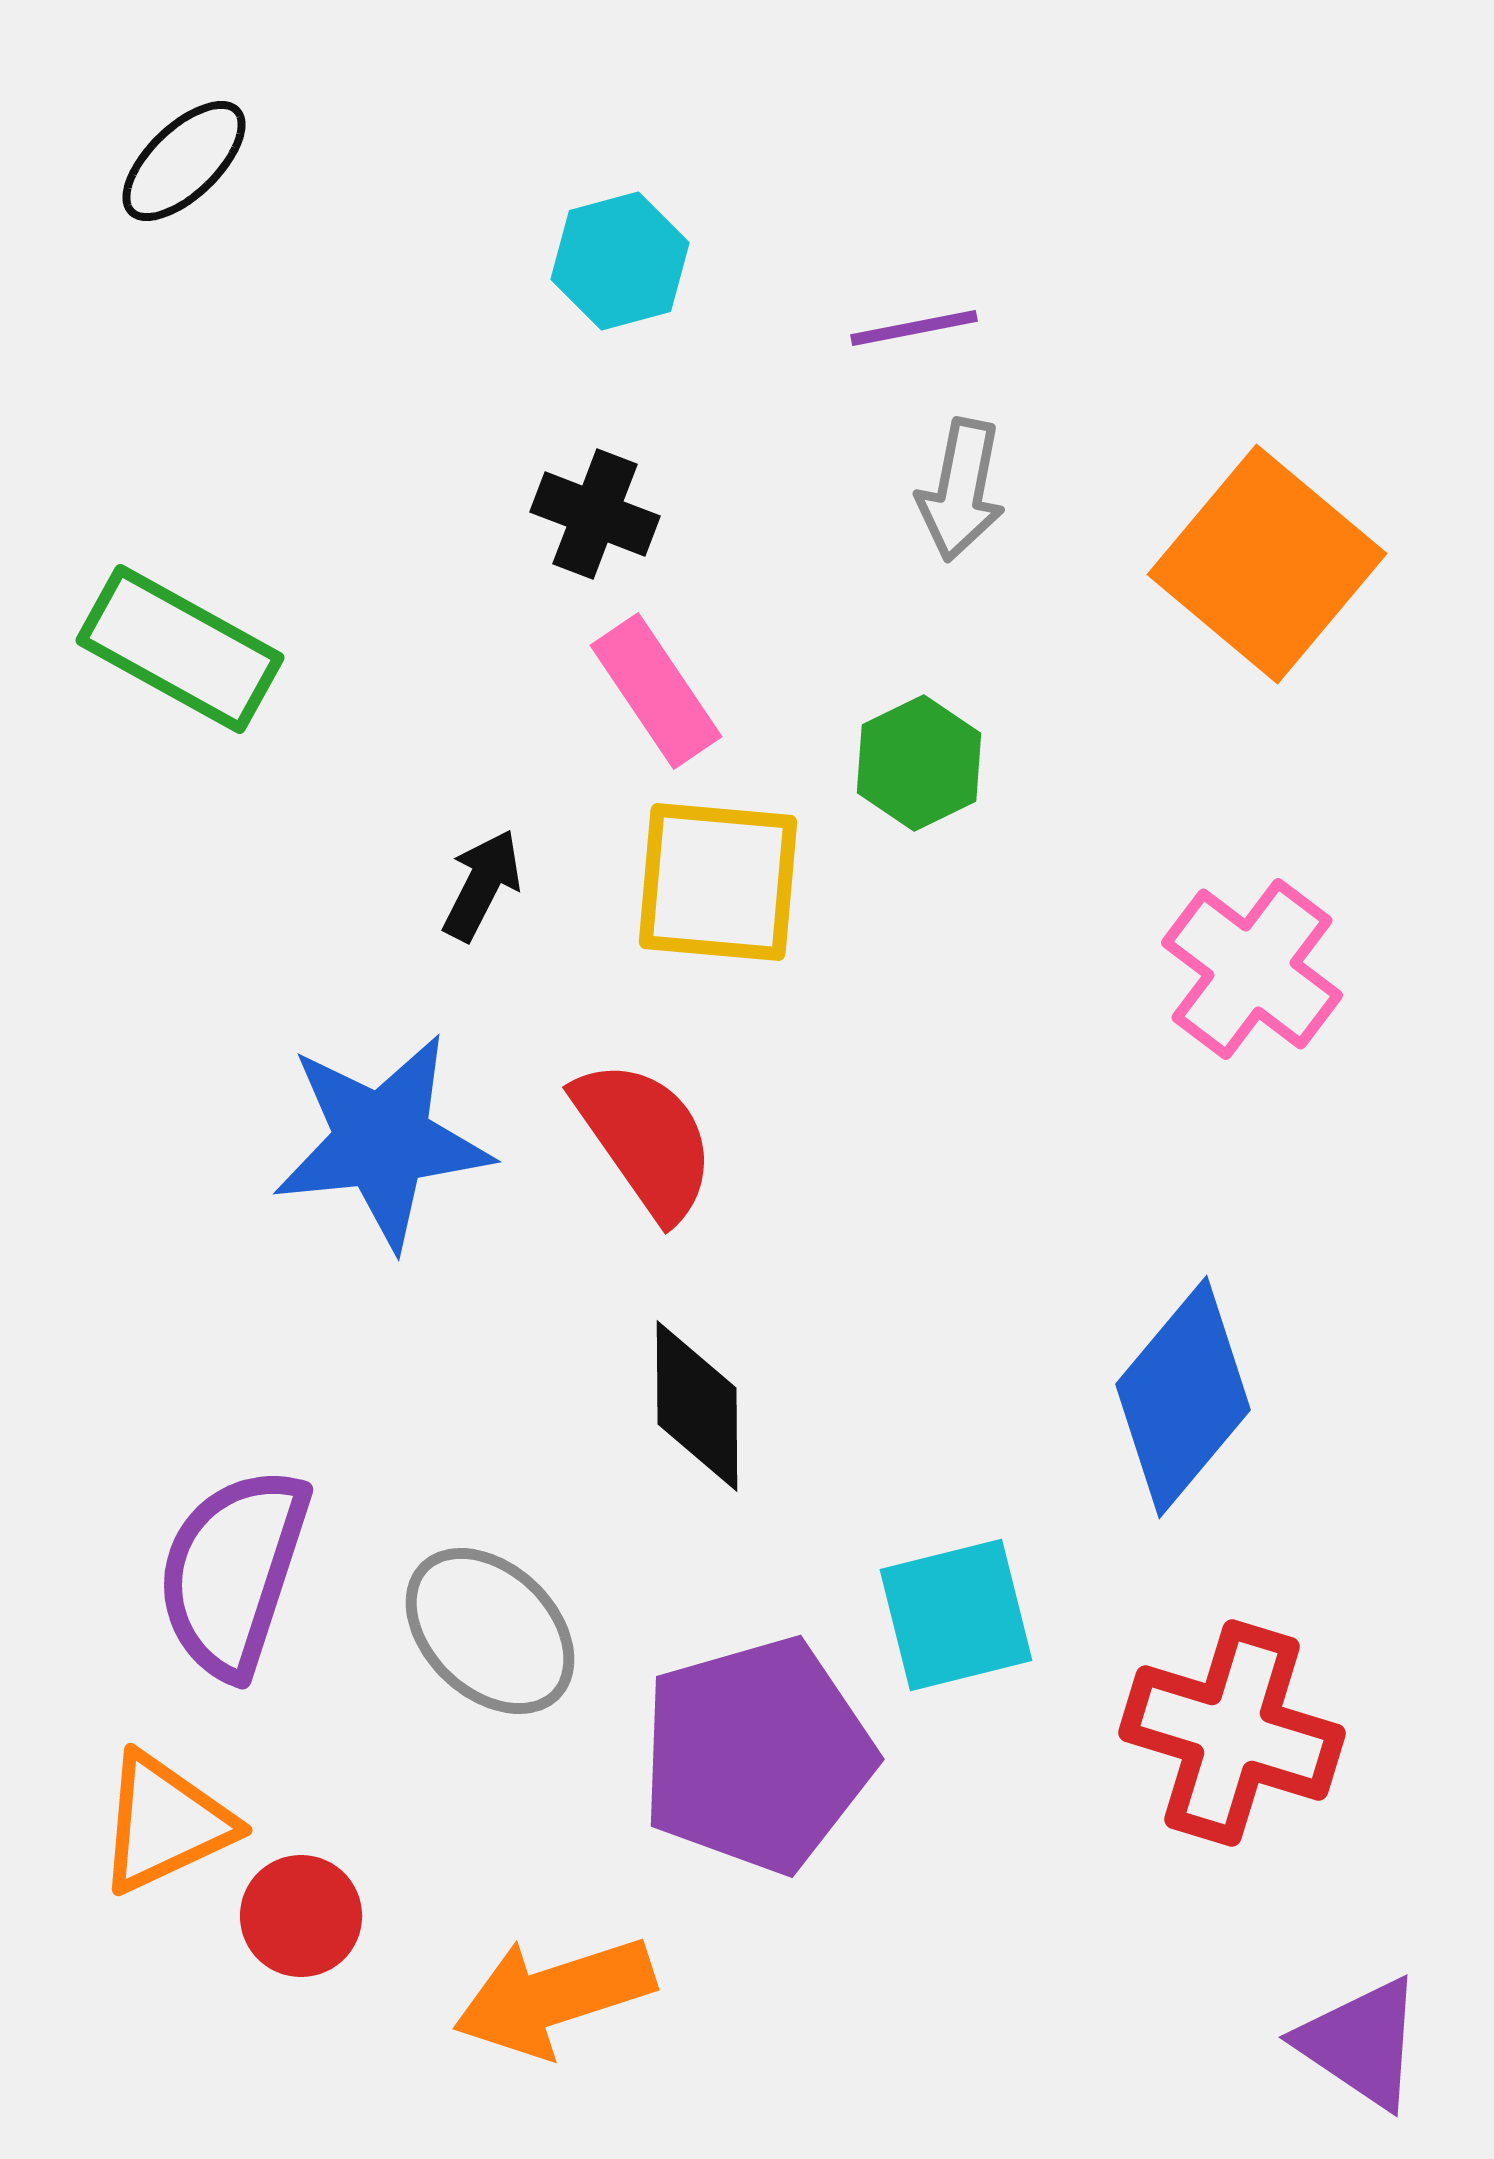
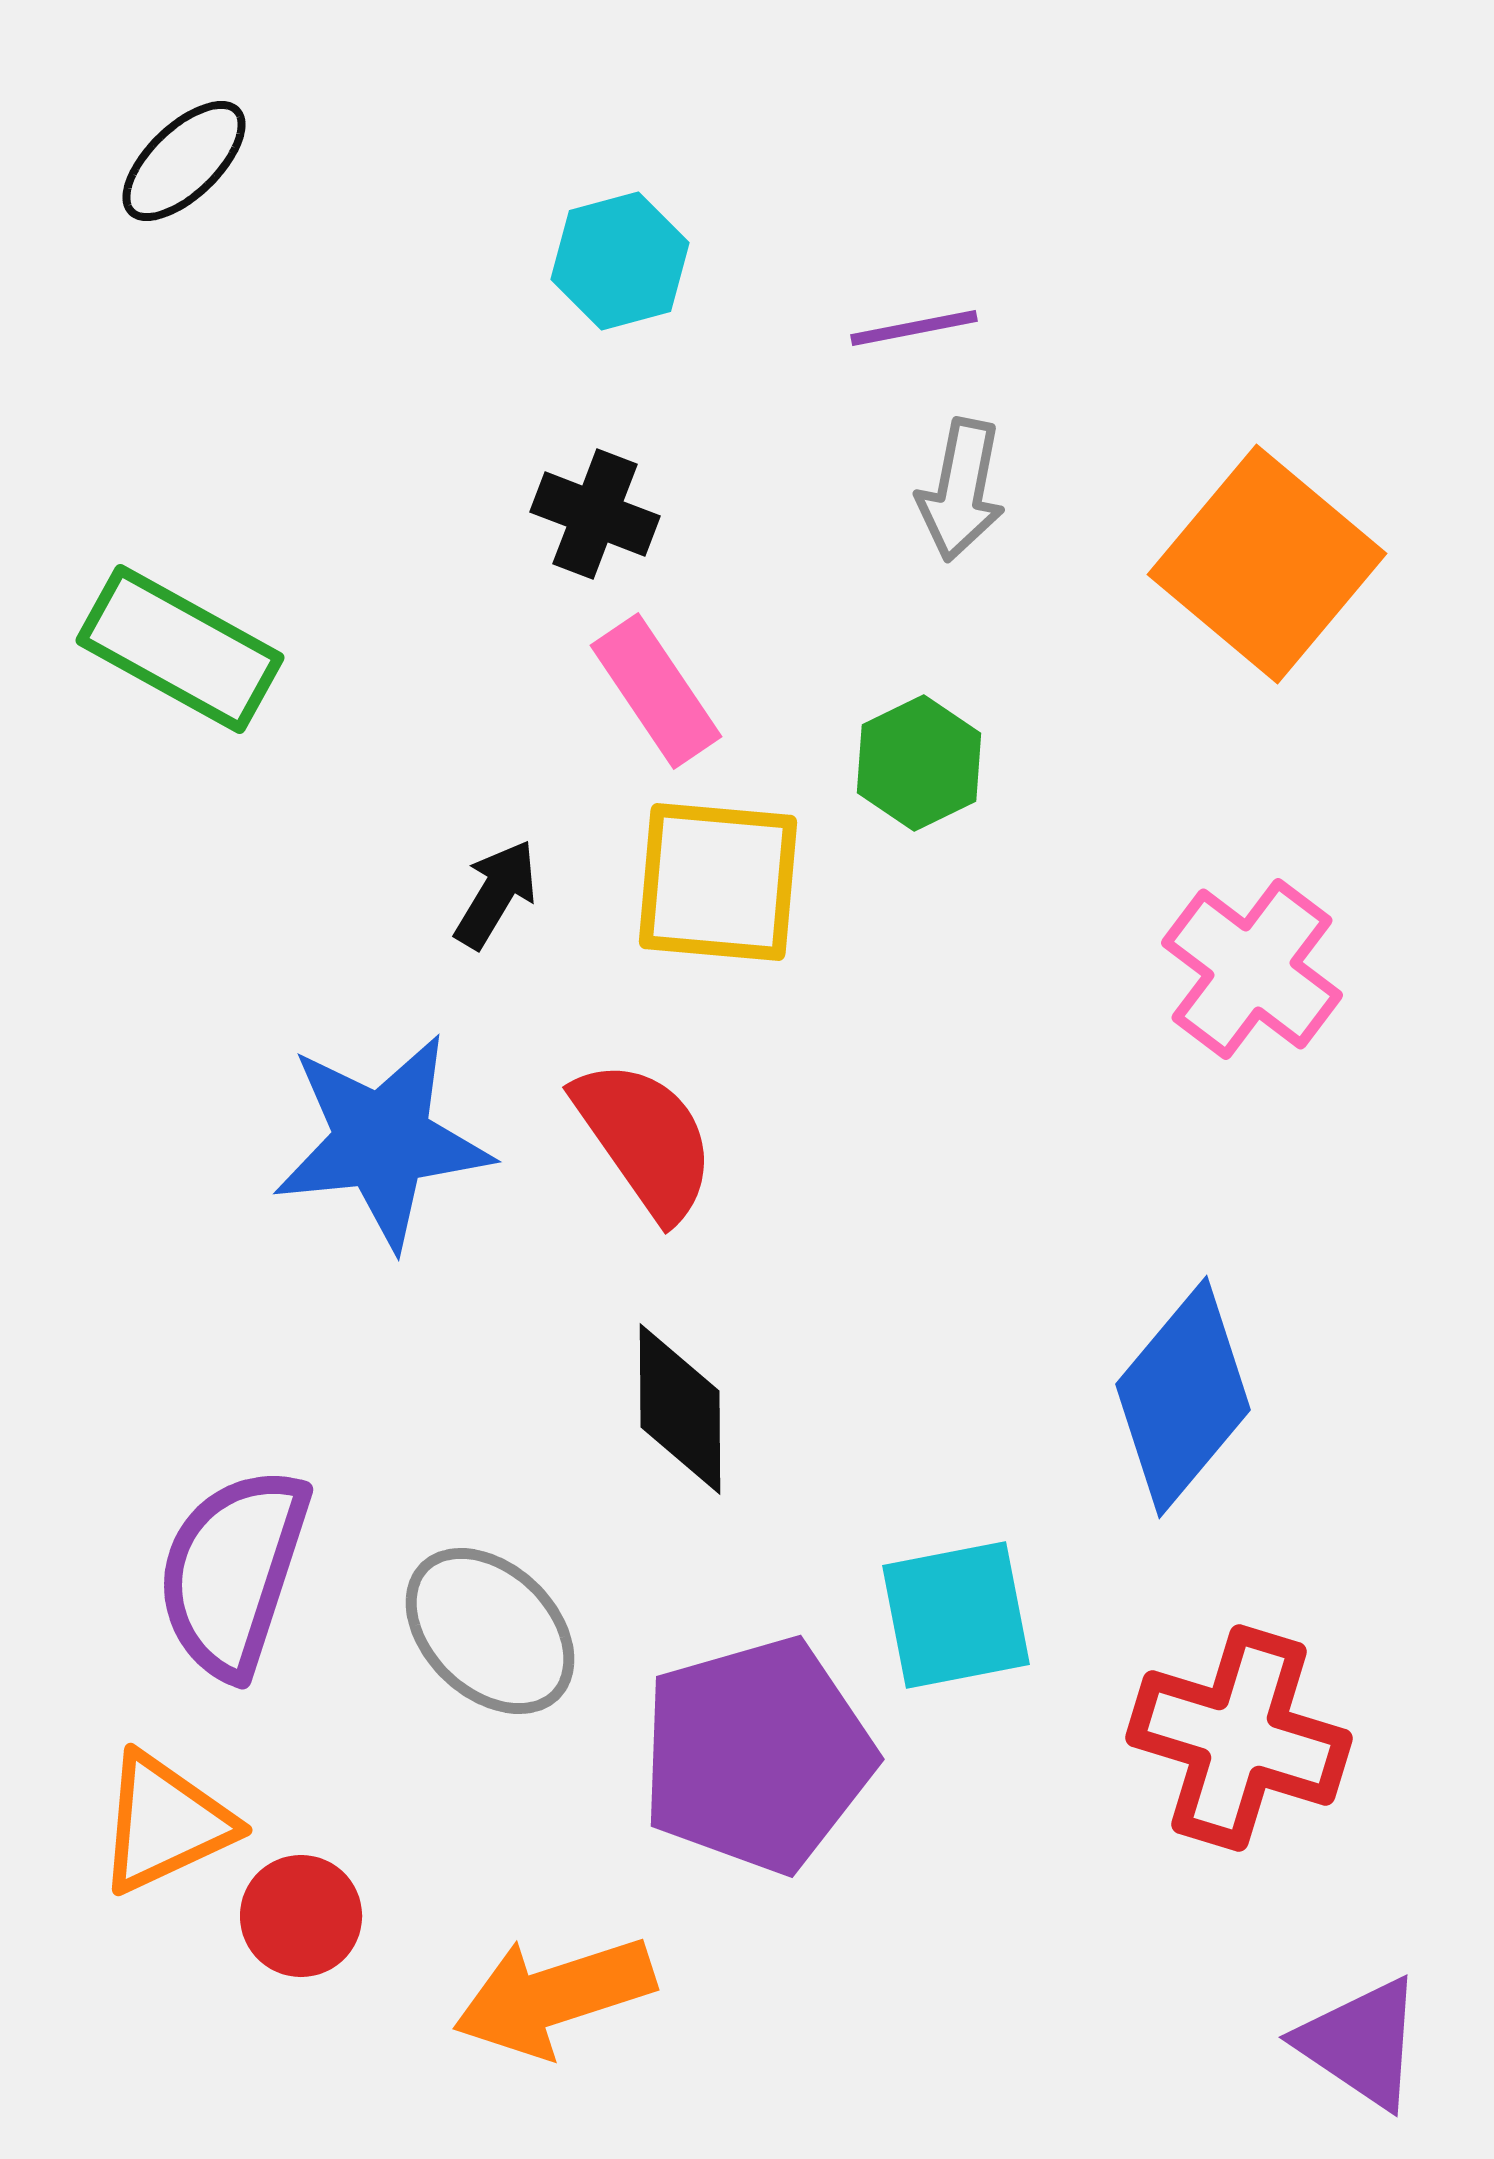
black arrow: moved 14 px right, 9 px down; rotated 4 degrees clockwise
black diamond: moved 17 px left, 3 px down
cyan square: rotated 3 degrees clockwise
red cross: moved 7 px right, 5 px down
